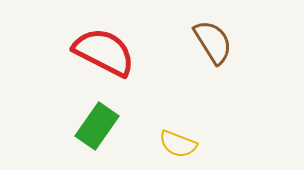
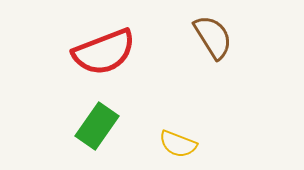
brown semicircle: moved 5 px up
red semicircle: rotated 132 degrees clockwise
